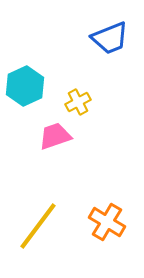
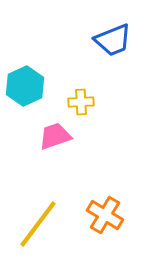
blue trapezoid: moved 3 px right, 2 px down
yellow cross: moved 3 px right; rotated 25 degrees clockwise
orange cross: moved 2 px left, 7 px up
yellow line: moved 2 px up
